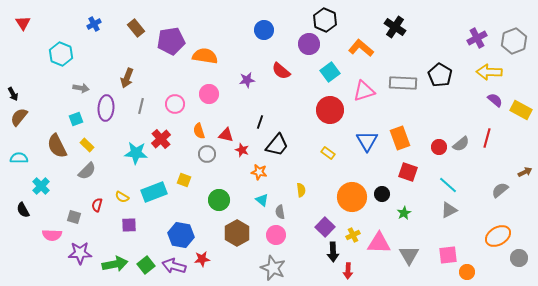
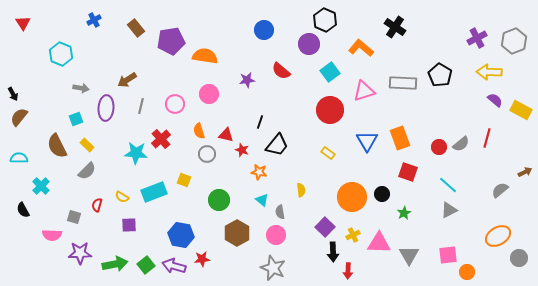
blue cross at (94, 24): moved 4 px up
brown arrow at (127, 78): moved 2 px down; rotated 36 degrees clockwise
